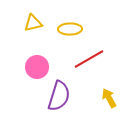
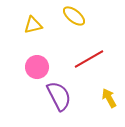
yellow triangle: moved 2 px down
yellow ellipse: moved 4 px right, 13 px up; rotated 40 degrees clockwise
purple semicircle: rotated 44 degrees counterclockwise
